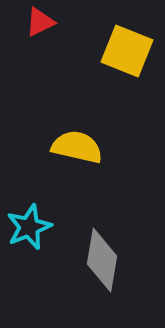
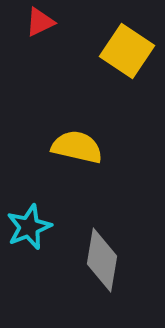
yellow square: rotated 12 degrees clockwise
